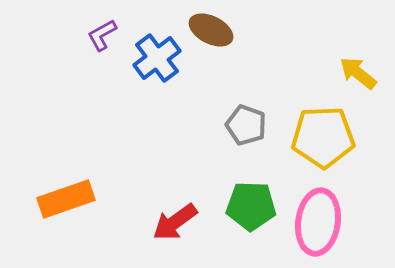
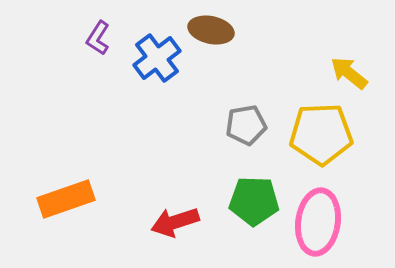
brown ellipse: rotated 15 degrees counterclockwise
purple L-shape: moved 4 px left, 3 px down; rotated 28 degrees counterclockwise
yellow arrow: moved 9 px left
gray pentagon: rotated 30 degrees counterclockwise
yellow pentagon: moved 2 px left, 3 px up
green pentagon: moved 3 px right, 5 px up
red arrow: rotated 18 degrees clockwise
